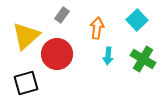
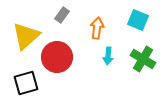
cyan square: moved 1 px right; rotated 25 degrees counterclockwise
red circle: moved 3 px down
